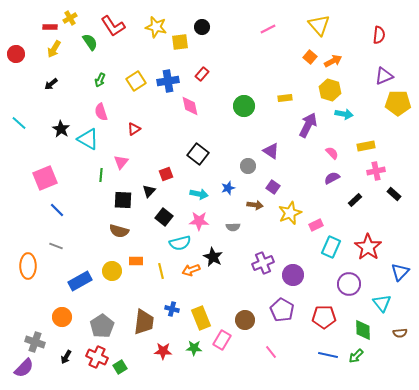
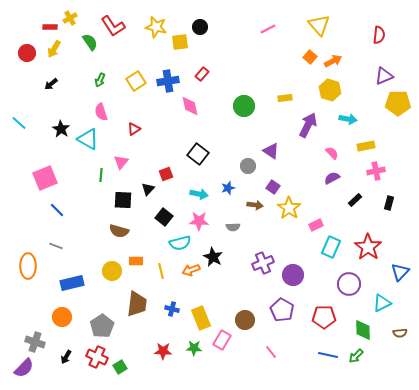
black circle at (202, 27): moved 2 px left
red circle at (16, 54): moved 11 px right, 1 px up
cyan arrow at (344, 114): moved 4 px right, 5 px down
black triangle at (149, 191): moved 1 px left, 2 px up
black rectangle at (394, 194): moved 5 px left, 9 px down; rotated 64 degrees clockwise
yellow star at (290, 213): moved 1 px left, 5 px up; rotated 15 degrees counterclockwise
blue rectangle at (80, 281): moved 8 px left, 2 px down; rotated 15 degrees clockwise
cyan triangle at (382, 303): rotated 42 degrees clockwise
brown trapezoid at (144, 322): moved 7 px left, 18 px up
